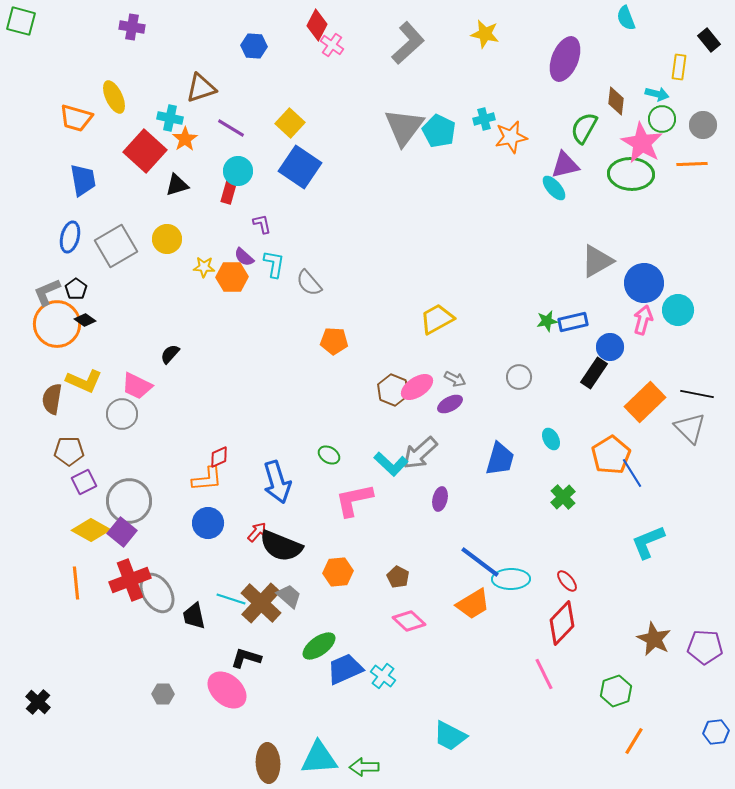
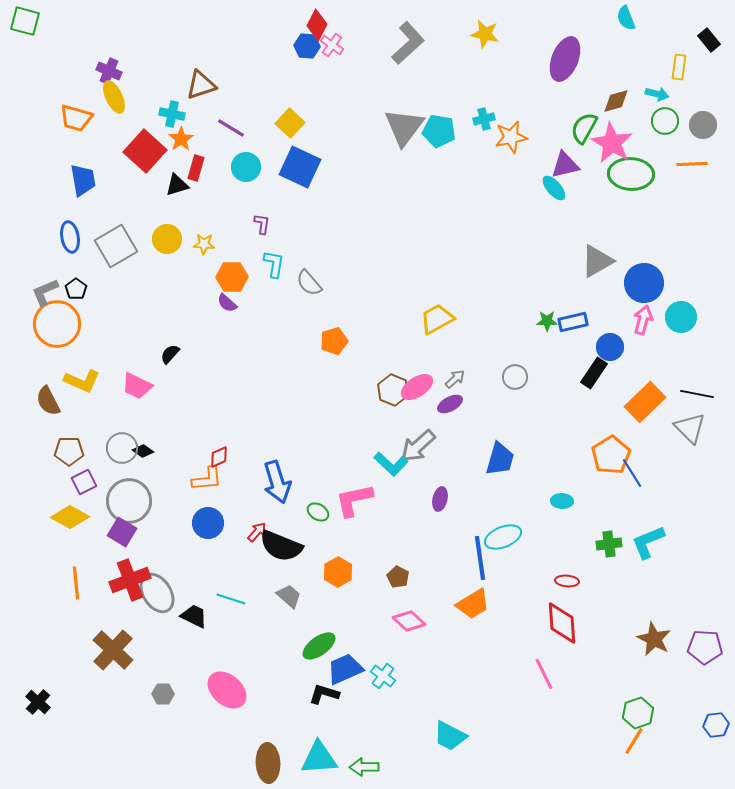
green square at (21, 21): moved 4 px right
purple cross at (132, 27): moved 23 px left, 44 px down; rotated 15 degrees clockwise
blue hexagon at (254, 46): moved 53 px right
brown triangle at (201, 88): moved 3 px up
brown diamond at (616, 101): rotated 68 degrees clockwise
cyan cross at (170, 118): moved 2 px right, 4 px up
green circle at (662, 119): moved 3 px right, 2 px down
cyan pentagon at (439, 131): rotated 16 degrees counterclockwise
orange star at (185, 139): moved 4 px left
pink star at (642, 143): moved 30 px left
blue square at (300, 167): rotated 9 degrees counterclockwise
cyan circle at (238, 171): moved 8 px right, 4 px up
red rectangle at (229, 191): moved 33 px left, 23 px up
purple L-shape at (262, 224): rotated 20 degrees clockwise
blue ellipse at (70, 237): rotated 24 degrees counterclockwise
purple semicircle at (244, 257): moved 17 px left, 46 px down
yellow star at (204, 267): moved 23 px up
gray L-shape at (47, 292): moved 2 px left
cyan circle at (678, 310): moved 3 px right, 7 px down
black diamond at (85, 320): moved 58 px right, 131 px down
green star at (547, 321): rotated 10 degrees clockwise
orange pentagon at (334, 341): rotated 20 degrees counterclockwise
gray circle at (519, 377): moved 4 px left
gray arrow at (455, 379): rotated 70 degrees counterclockwise
yellow L-shape at (84, 381): moved 2 px left
brown semicircle at (52, 399): moved 4 px left, 2 px down; rotated 36 degrees counterclockwise
gray circle at (122, 414): moved 34 px down
cyan ellipse at (551, 439): moved 11 px right, 62 px down; rotated 60 degrees counterclockwise
gray arrow at (420, 453): moved 2 px left, 7 px up
green ellipse at (329, 455): moved 11 px left, 57 px down
green cross at (563, 497): moved 46 px right, 47 px down; rotated 35 degrees clockwise
yellow diamond at (91, 530): moved 21 px left, 13 px up
purple square at (122, 532): rotated 8 degrees counterclockwise
blue line at (480, 562): moved 4 px up; rotated 45 degrees clockwise
orange hexagon at (338, 572): rotated 24 degrees counterclockwise
cyan ellipse at (511, 579): moved 8 px left, 42 px up; rotated 21 degrees counterclockwise
red ellipse at (567, 581): rotated 45 degrees counterclockwise
brown cross at (261, 603): moved 148 px left, 47 px down
black trapezoid at (194, 616): rotated 128 degrees clockwise
red diamond at (562, 623): rotated 48 degrees counterclockwise
black L-shape at (246, 658): moved 78 px right, 36 px down
green hexagon at (616, 691): moved 22 px right, 22 px down
blue hexagon at (716, 732): moved 7 px up
